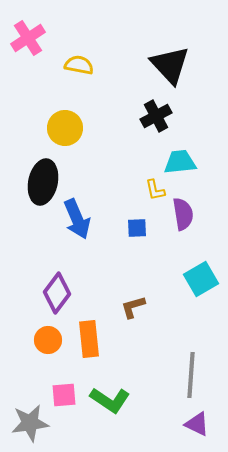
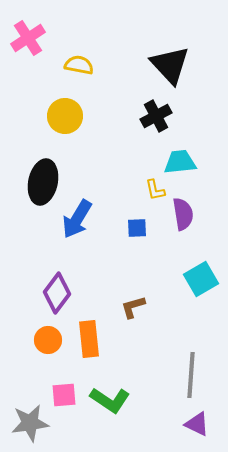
yellow circle: moved 12 px up
blue arrow: rotated 54 degrees clockwise
